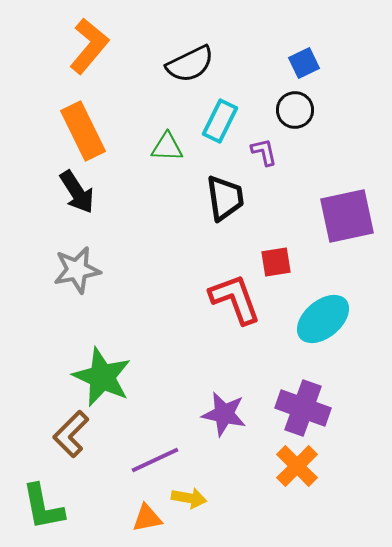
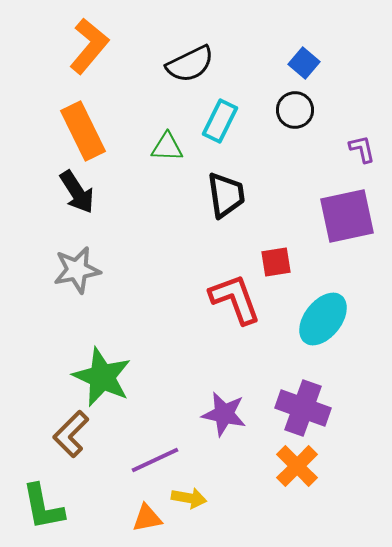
blue square: rotated 24 degrees counterclockwise
purple L-shape: moved 98 px right, 3 px up
black trapezoid: moved 1 px right, 3 px up
cyan ellipse: rotated 12 degrees counterclockwise
